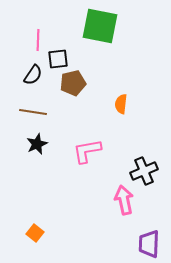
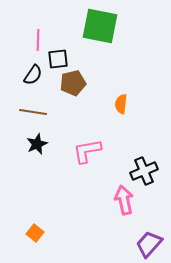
purple trapezoid: rotated 40 degrees clockwise
